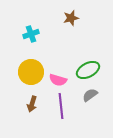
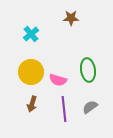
brown star: rotated 14 degrees clockwise
cyan cross: rotated 21 degrees counterclockwise
green ellipse: rotated 70 degrees counterclockwise
gray semicircle: moved 12 px down
purple line: moved 3 px right, 3 px down
